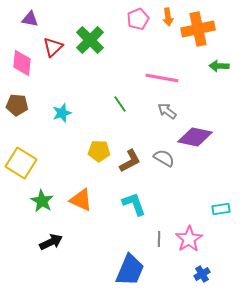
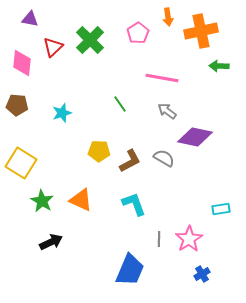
pink pentagon: moved 14 px down; rotated 10 degrees counterclockwise
orange cross: moved 3 px right, 2 px down
